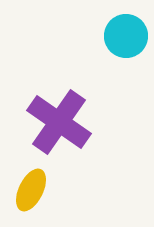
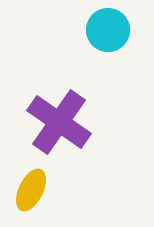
cyan circle: moved 18 px left, 6 px up
